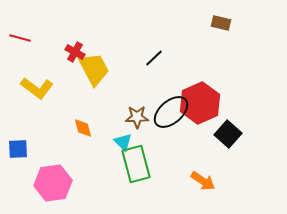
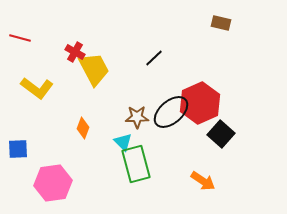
orange diamond: rotated 35 degrees clockwise
black square: moved 7 px left
